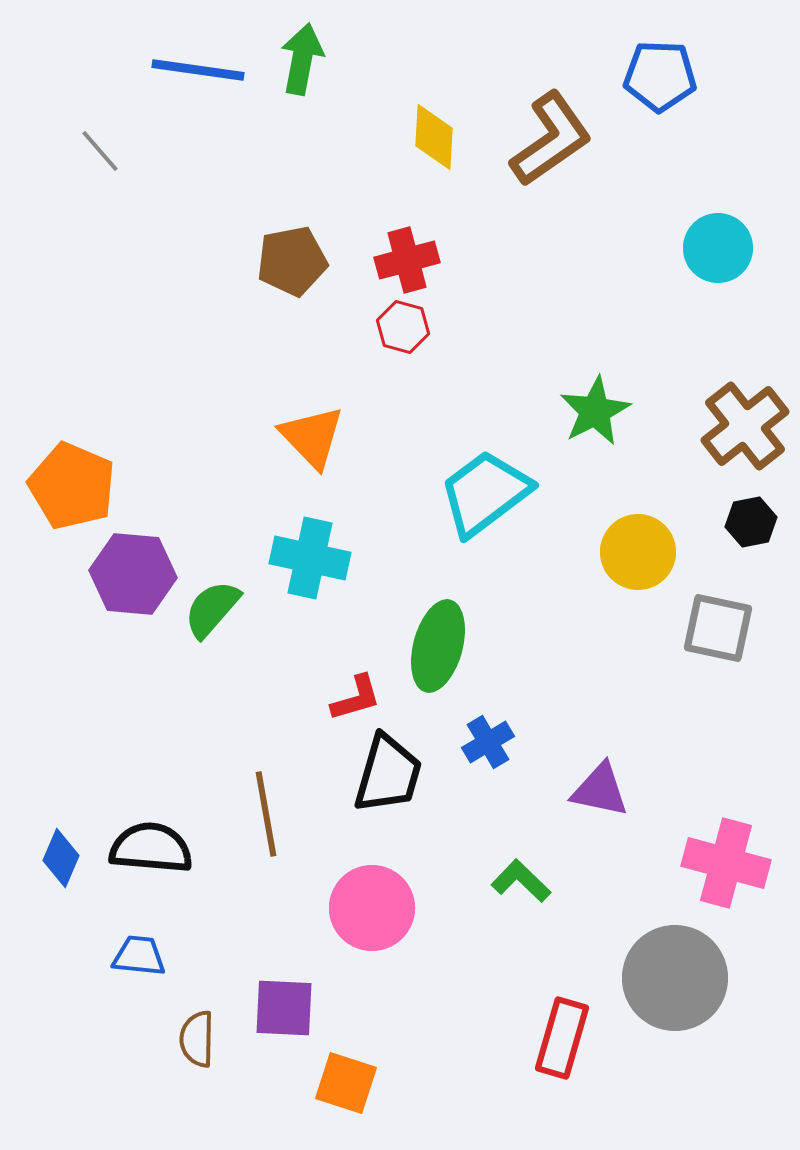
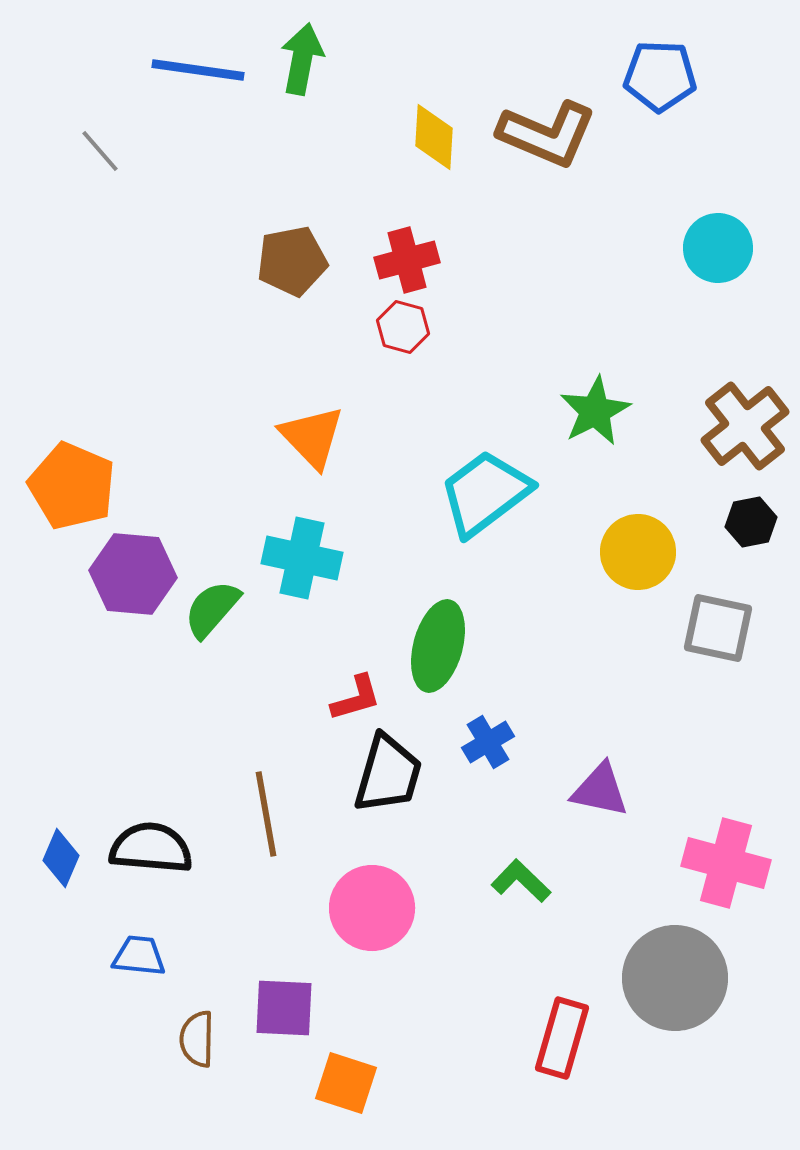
brown L-shape: moved 4 px left, 5 px up; rotated 58 degrees clockwise
cyan cross: moved 8 px left
